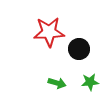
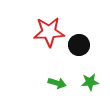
black circle: moved 4 px up
